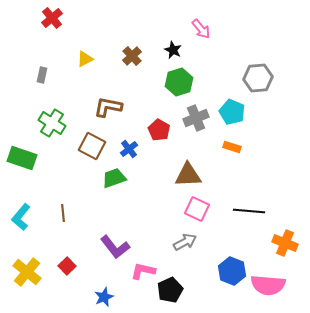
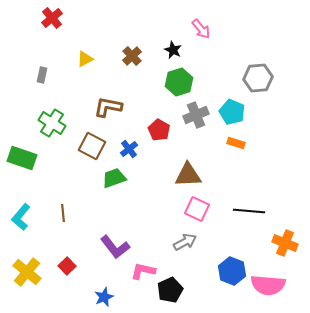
gray cross: moved 3 px up
orange rectangle: moved 4 px right, 4 px up
